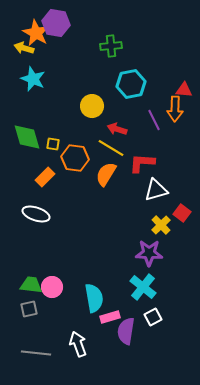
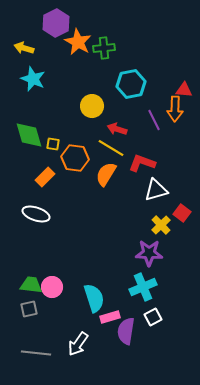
purple hexagon: rotated 24 degrees clockwise
orange star: moved 42 px right, 9 px down
green cross: moved 7 px left, 2 px down
green diamond: moved 2 px right, 2 px up
red L-shape: rotated 16 degrees clockwise
cyan cross: rotated 28 degrees clockwise
cyan semicircle: rotated 8 degrees counterclockwise
white arrow: rotated 125 degrees counterclockwise
